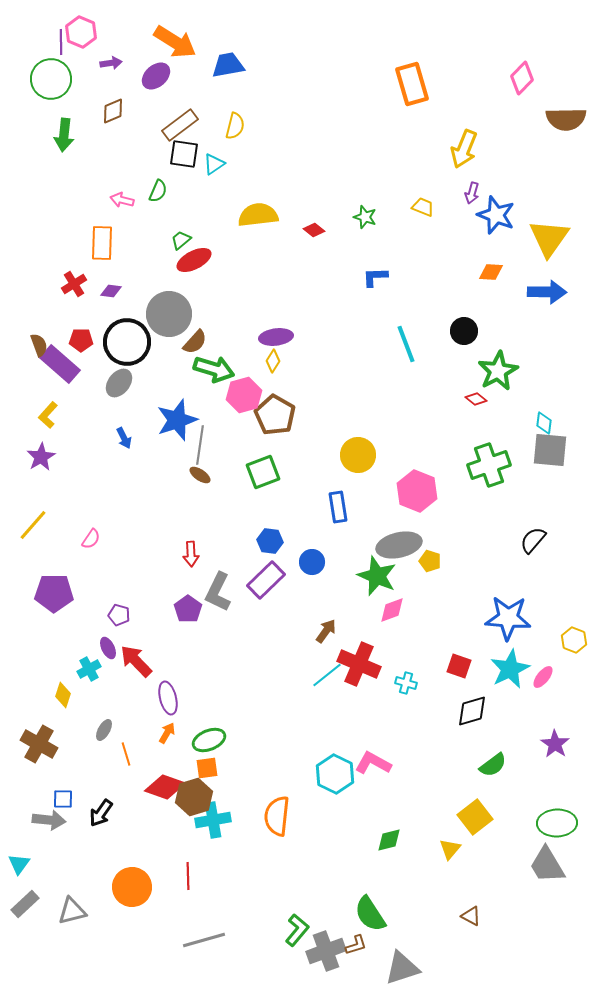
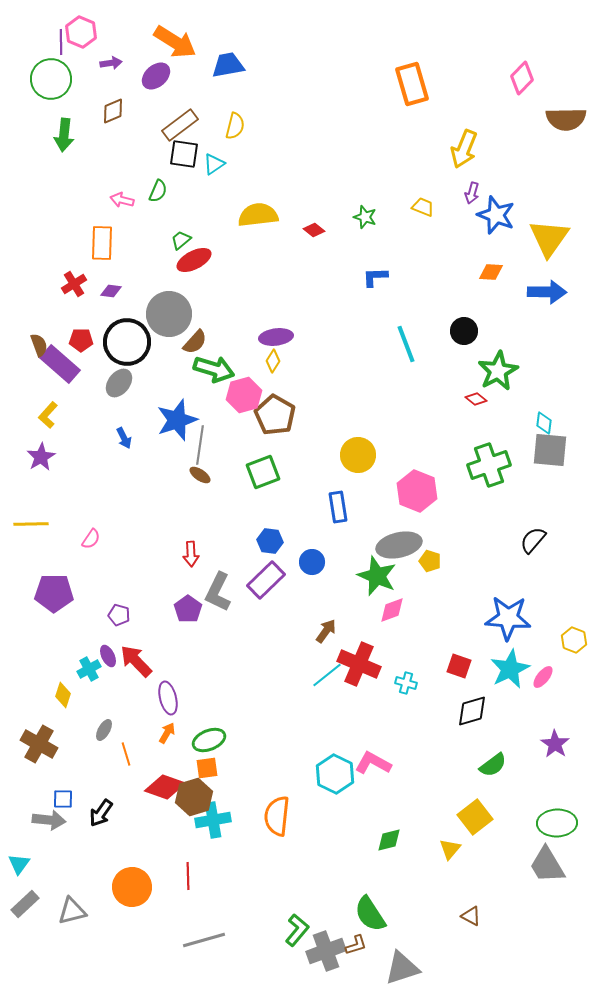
yellow line at (33, 525): moved 2 px left, 1 px up; rotated 48 degrees clockwise
purple ellipse at (108, 648): moved 8 px down
